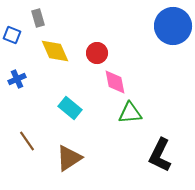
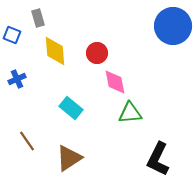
yellow diamond: rotated 20 degrees clockwise
cyan rectangle: moved 1 px right
black L-shape: moved 2 px left, 4 px down
